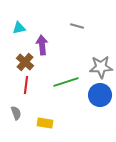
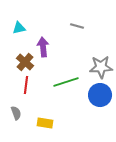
purple arrow: moved 1 px right, 2 px down
